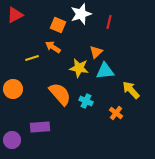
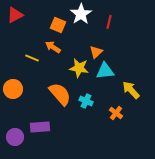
white star: rotated 15 degrees counterclockwise
yellow line: rotated 40 degrees clockwise
purple circle: moved 3 px right, 3 px up
